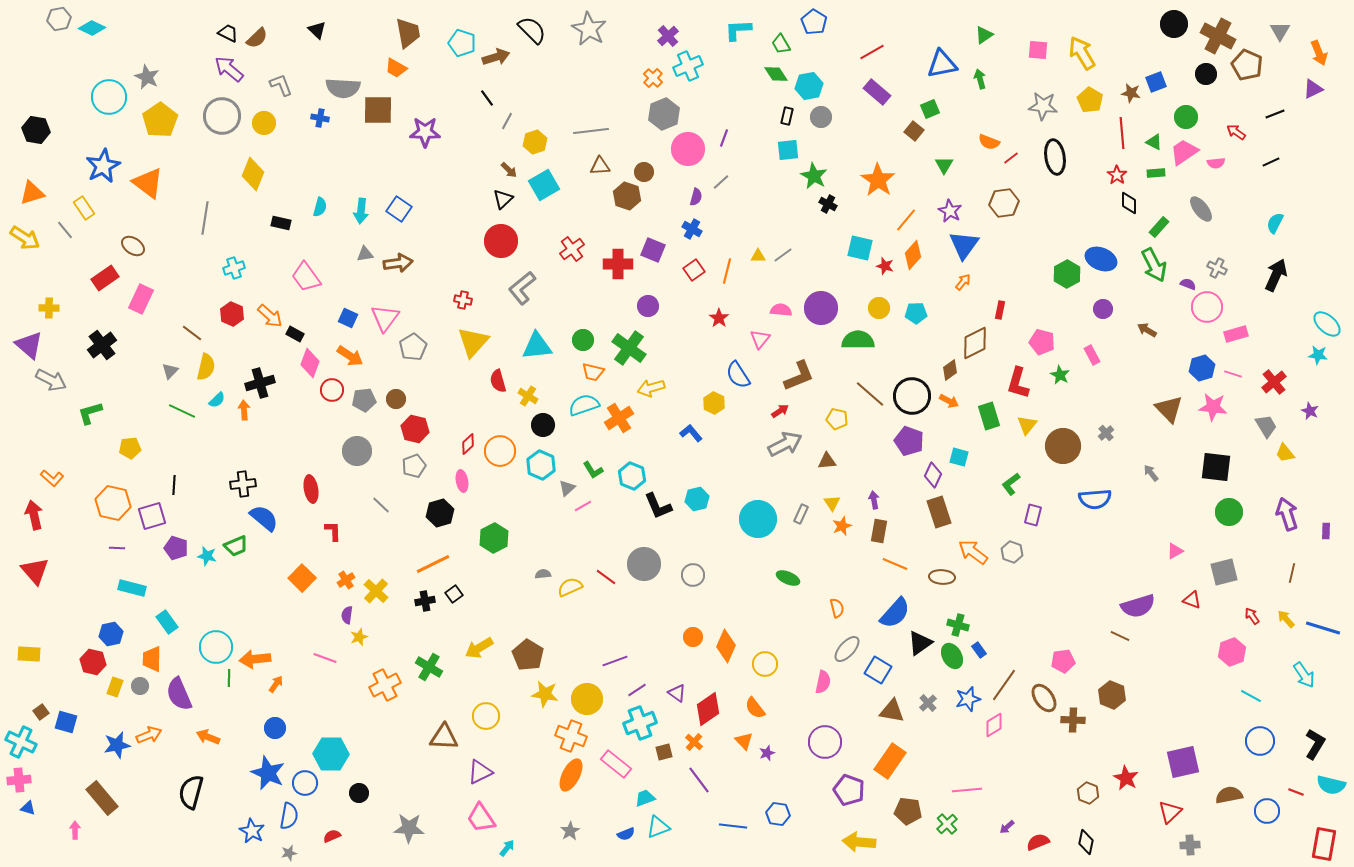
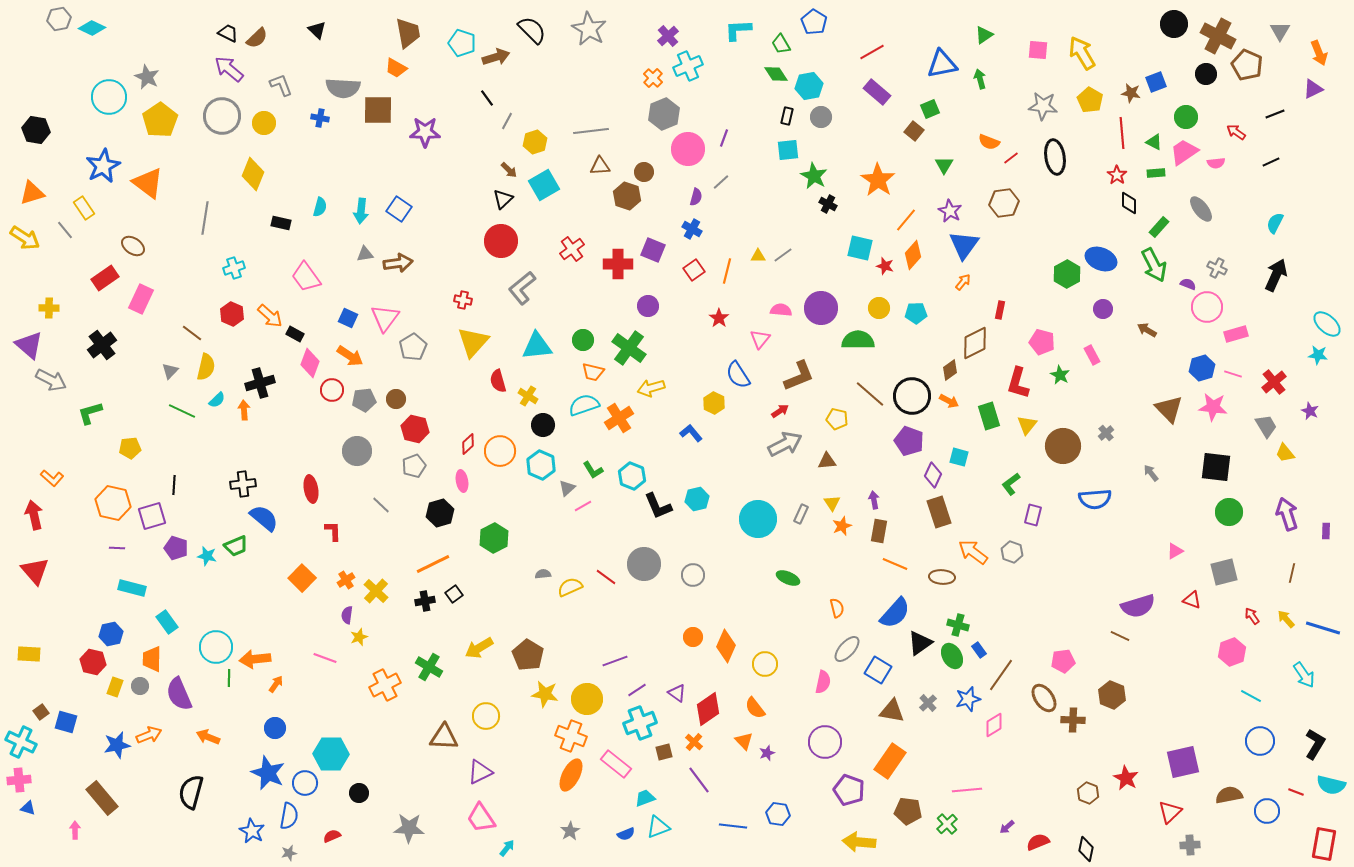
brown line at (1004, 685): moved 3 px left, 10 px up
black diamond at (1086, 842): moved 7 px down
